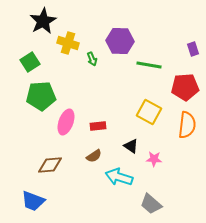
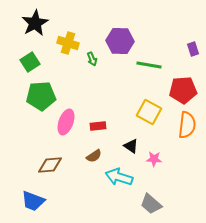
black star: moved 8 px left, 2 px down
red pentagon: moved 2 px left, 3 px down
